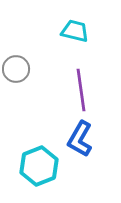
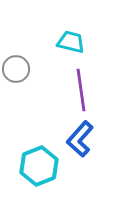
cyan trapezoid: moved 4 px left, 11 px down
blue L-shape: rotated 12 degrees clockwise
